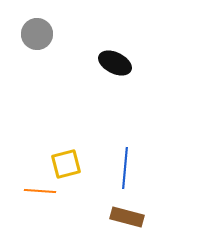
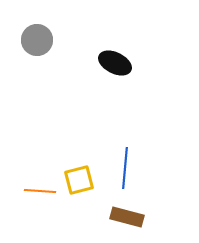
gray circle: moved 6 px down
yellow square: moved 13 px right, 16 px down
